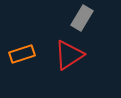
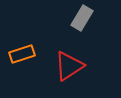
red triangle: moved 11 px down
